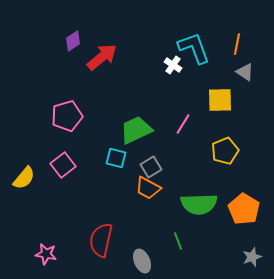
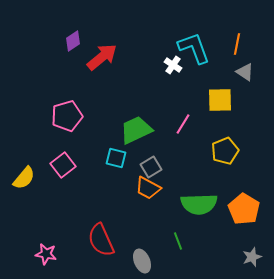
red semicircle: rotated 36 degrees counterclockwise
